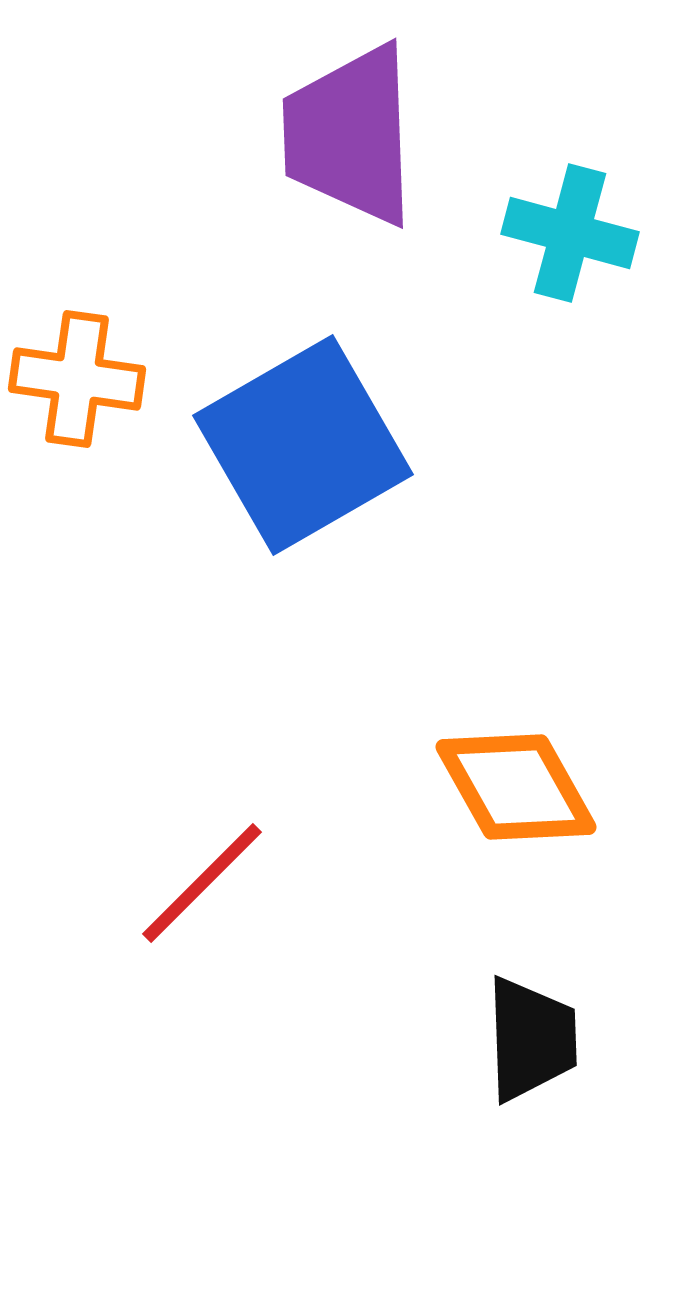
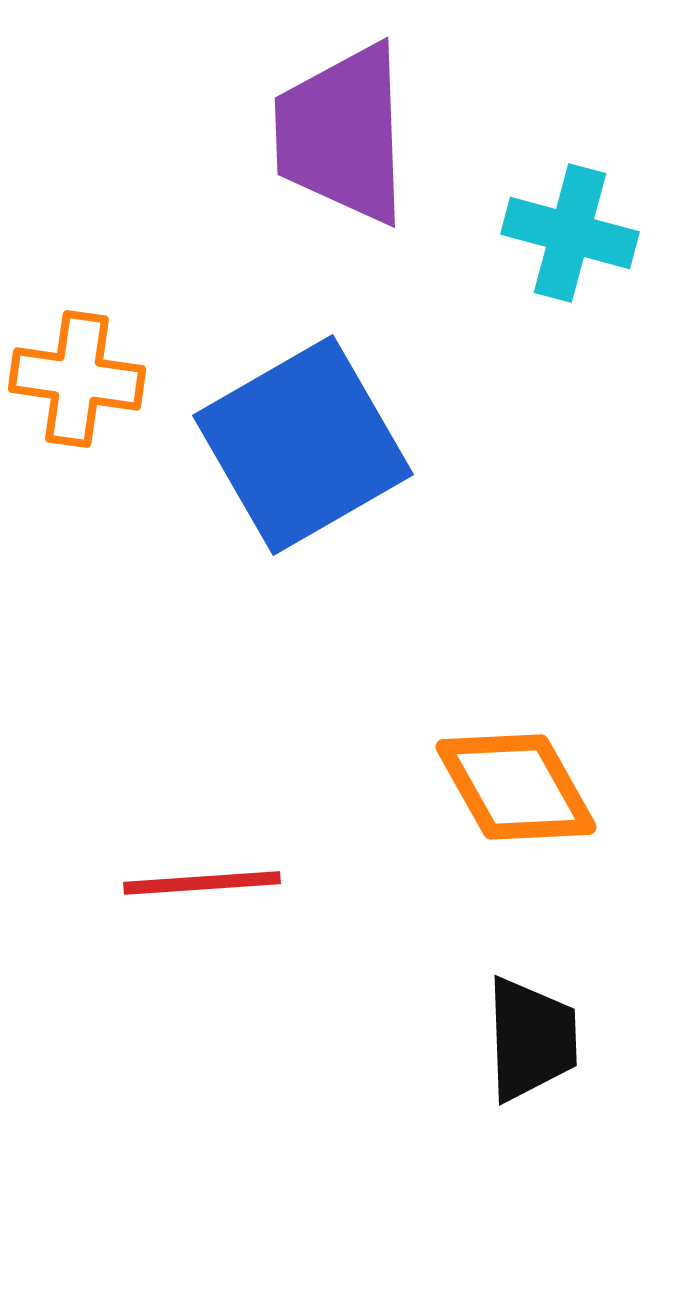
purple trapezoid: moved 8 px left, 1 px up
red line: rotated 41 degrees clockwise
